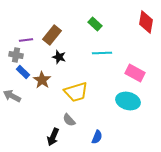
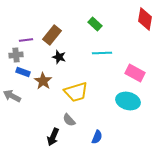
red diamond: moved 1 px left, 3 px up
gray cross: rotated 16 degrees counterclockwise
blue rectangle: rotated 24 degrees counterclockwise
brown star: moved 1 px right, 1 px down
